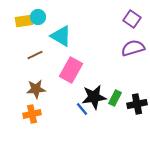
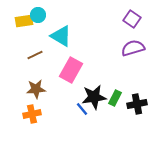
cyan circle: moved 2 px up
